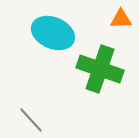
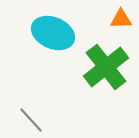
green cross: moved 6 px right, 2 px up; rotated 33 degrees clockwise
